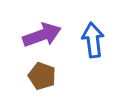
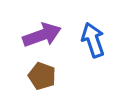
blue arrow: rotated 12 degrees counterclockwise
